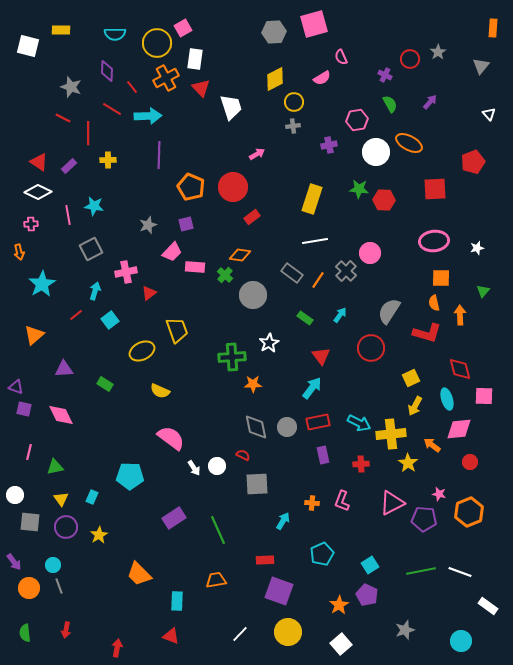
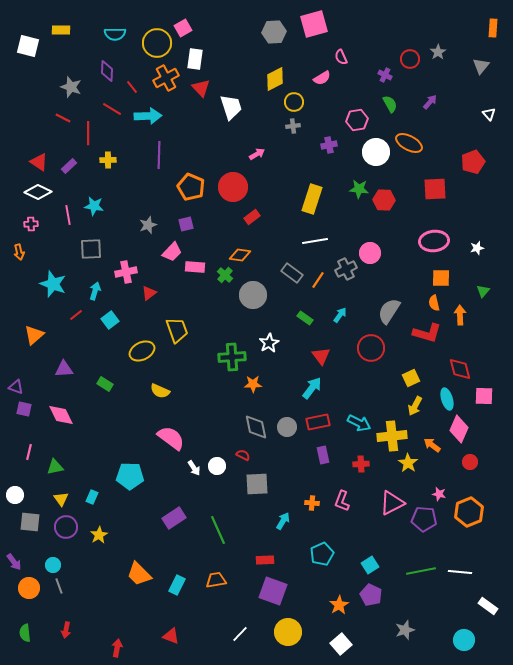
gray square at (91, 249): rotated 25 degrees clockwise
gray cross at (346, 271): moved 2 px up; rotated 20 degrees clockwise
cyan star at (42, 284): moved 11 px right; rotated 20 degrees counterclockwise
pink diamond at (459, 429): rotated 60 degrees counterclockwise
yellow cross at (391, 434): moved 1 px right, 2 px down
white line at (460, 572): rotated 15 degrees counterclockwise
purple square at (279, 591): moved 6 px left
purple pentagon at (367, 595): moved 4 px right
cyan rectangle at (177, 601): moved 16 px up; rotated 24 degrees clockwise
cyan circle at (461, 641): moved 3 px right, 1 px up
